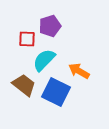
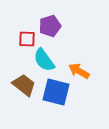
cyan semicircle: rotated 80 degrees counterclockwise
blue square: rotated 12 degrees counterclockwise
